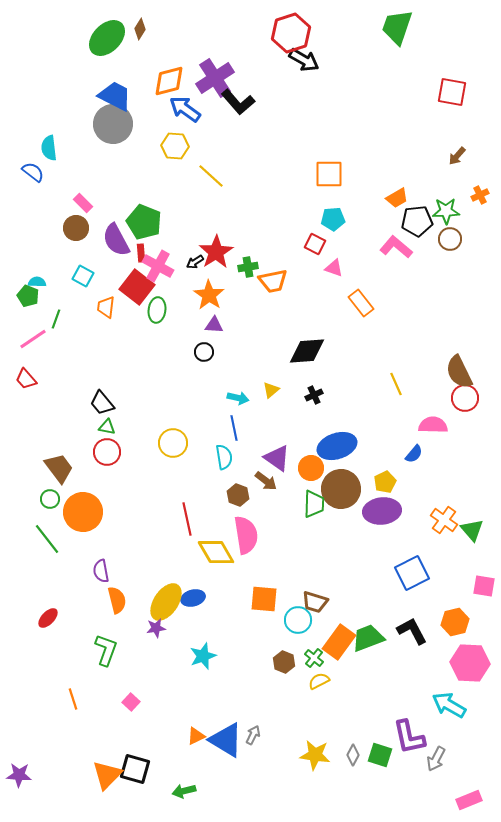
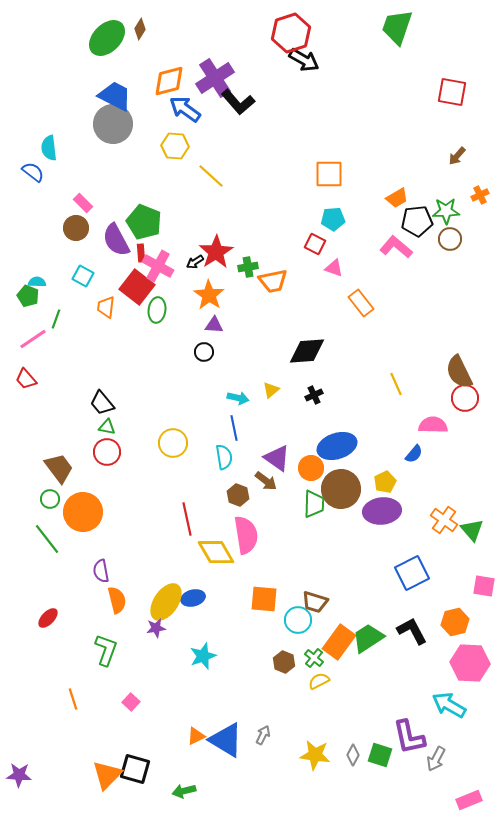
green trapezoid at (368, 638): rotated 12 degrees counterclockwise
gray arrow at (253, 735): moved 10 px right
